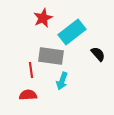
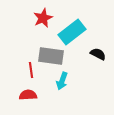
black semicircle: rotated 21 degrees counterclockwise
